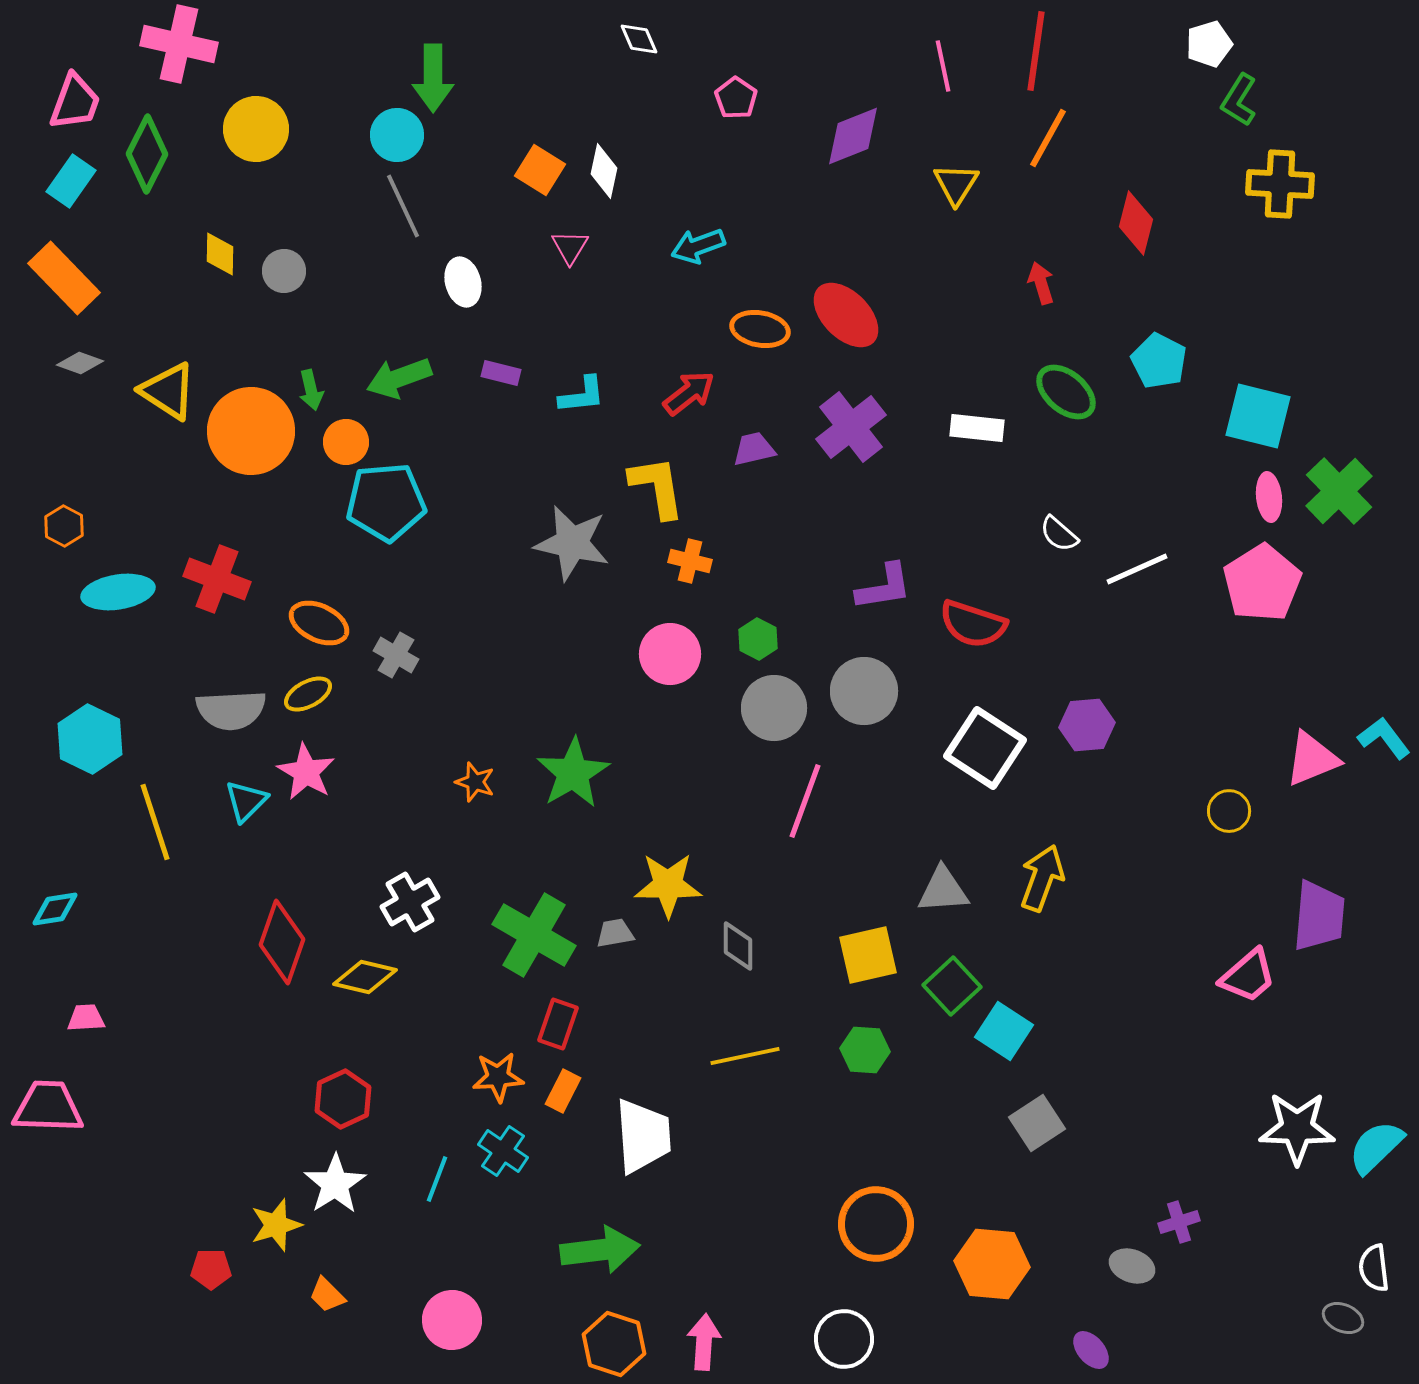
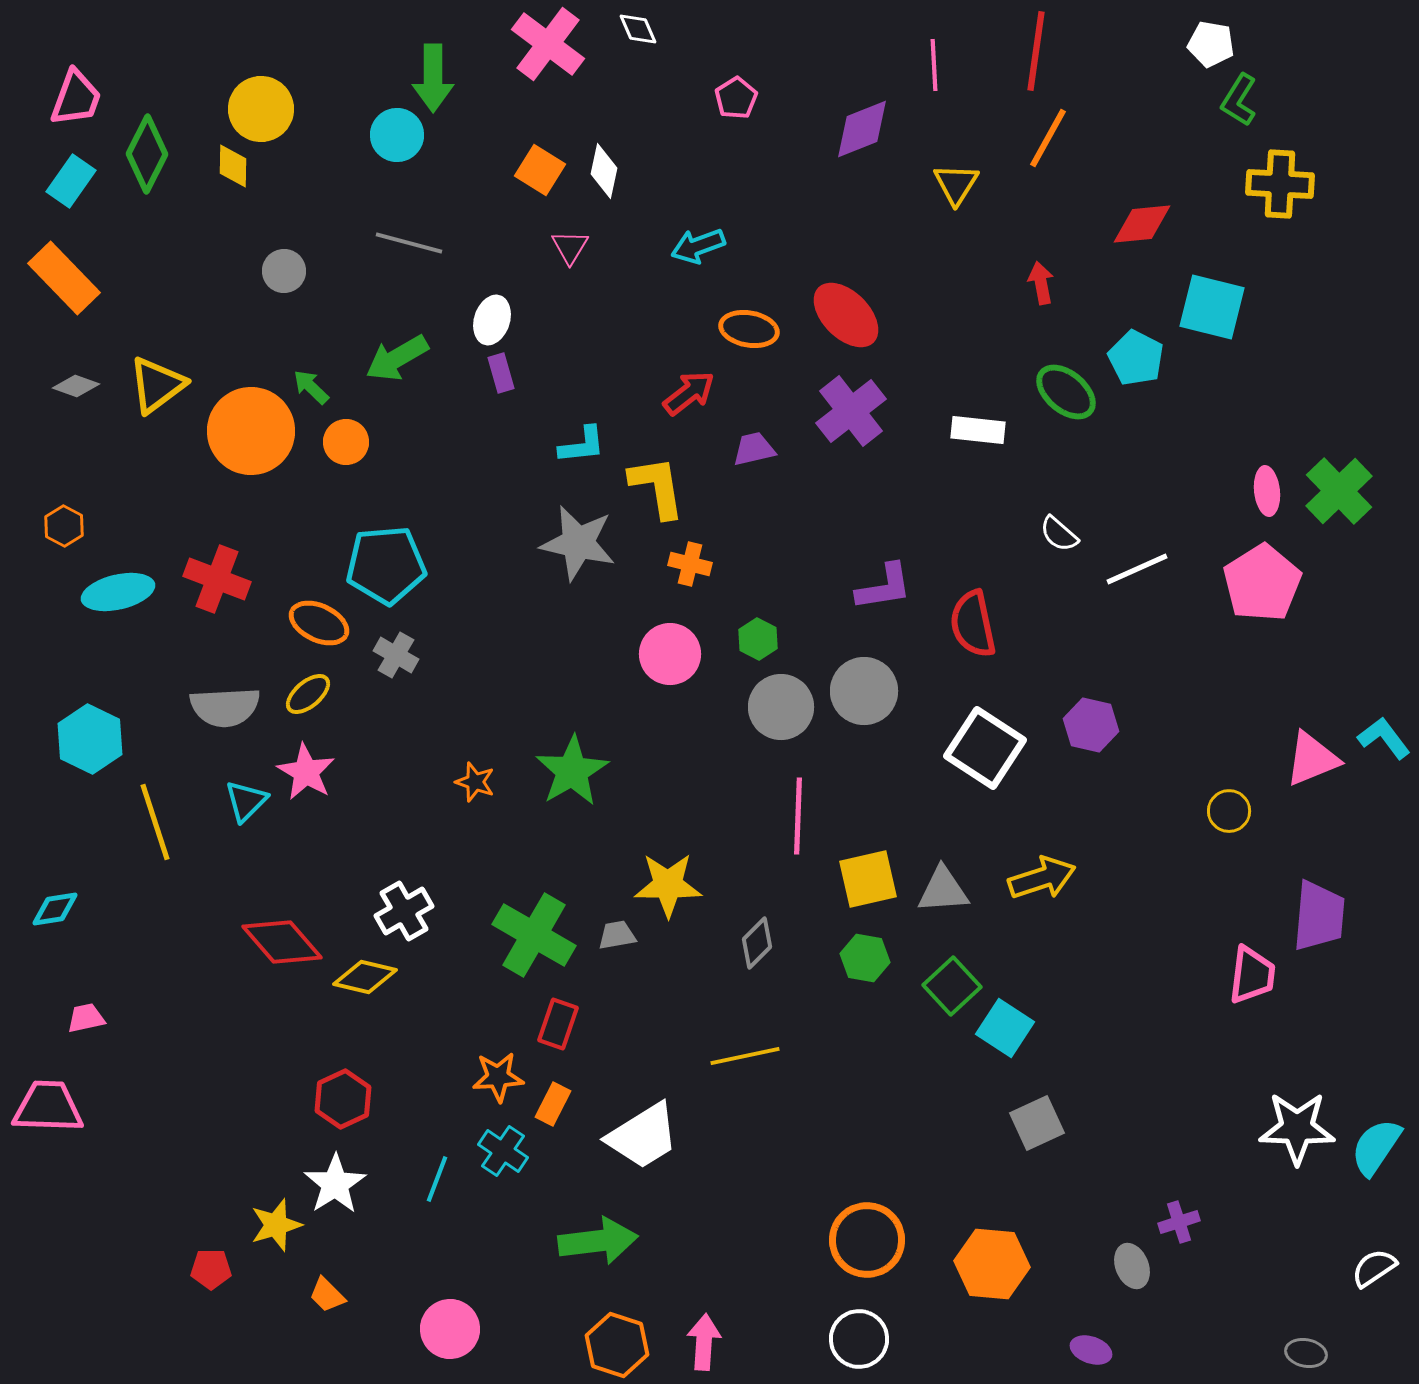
white diamond at (639, 39): moved 1 px left, 10 px up
pink cross at (179, 44): moved 369 px right; rotated 24 degrees clockwise
white pentagon at (1209, 44): moved 2 px right; rotated 27 degrees clockwise
pink line at (943, 66): moved 9 px left, 1 px up; rotated 9 degrees clockwise
pink pentagon at (736, 98): rotated 6 degrees clockwise
pink trapezoid at (75, 102): moved 1 px right, 4 px up
yellow circle at (256, 129): moved 5 px right, 20 px up
purple diamond at (853, 136): moved 9 px right, 7 px up
gray line at (403, 206): moved 6 px right, 37 px down; rotated 50 degrees counterclockwise
red diamond at (1136, 223): moved 6 px right, 1 px down; rotated 70 degrees clockwise
yellow diamond at (220, 254): moved 13 px right, 88 px up
white ellipse at (463, 282): moved 29 px right, 38 px down; rotated 33 degrees clockwise
red arrow at (1041, 283): rotated 6 degrees clockwise
orange ellipse at (760, 329): moved 11 px left
cyan pentagon at (1159, 361): moved 23 px left, 3 px up
gray diamond at (80, 363): moved 4 px left, 23 px down
purple rectangle at (501, 373): rotated 60 degrees clockwise
green arrow at (399, 378): moved 2 px left, 20 px up; rotated 10 degrees counterclockwise
green arrow at (311, 390): moved 3 px up; rotated 147 degrees clockwise
yellow triangle at (168, 391): moved 11 px left, 6 px up; rotated 50 degrees clockwise
cyan L-shape at (582, 395): moved 50 px down
cyan square at (1258, 416): moved 46 px left, 109 px up
purple cross at (851, 427): moved 16 px up
white rectangle at (977, 428): moved 1 px right, 2 px down
pink ellipse at (1269, 497): moved 2 px left, 6 px up
cyan pentagon at (386, 502): moved 63 px down
gray star at (572, 543): moved 6 px right
orange cross at (690, 561): moved 3 px down
cyan ellipse at (118, 592): rotated 4 degrees counterclockwise
red semicircle at (973, 624): rotated 60 degrees clockwise
yellow ellipse at (308, 694): rotated 12 degrees counterclockwise
gray circle at (774, 708): moved 7 px right, 1 px up
gray semicircle at (231, 710): moved 6 px left, 3 px up
purple hexagon at (1087, 725): moved 4 px right; rotated 18 degrees clockwise
green star at (573, 773): moved 1 px left, 2 px up
pink line at (805, 801): moved 7 px left, 15 px down; rotated 18 degrees counterclockwise
yellow arrow at (1042, 878): rotated 52 degrees clockwise
white cross at (410, 902): moved 6 px left, 9 px down
gray trapezoid at (615, 933): moved 2 px right, 2 px down
red diamond at (282, 942): rotated 60 degrees counterclockwise
gray diamond at (738, 946): moved 19 px right, 3 px up; rotated 45 degrees clockwise
yellow square at (868, 955): moved 76 px up
pink trapezoid at (1248, 976): moved 4 px right, 1 px up; rotated 42 degrees counterclockwise
pink trapezoid at (86, 1018): rotated 9 degrees counterclockwise
cyan square at (1004, 1031): moved 1 px right, 3 px up
green hexagon at (865, 1050): moved 92 px up; rotated 6 degrees clockwise
orange rectangle at (563, 1091): moved 10 px left, 13 px down
gray square at (1037, 1123): rotated 8 degrees clockwise
white trapezoid at (643, 1136): rotated 62 degrees clockwise
cyan semicircle at (1376, 1147): rotated 12 degrees counterclockwise
orange circle at (876, 1224): moved 9 px left, 16 px down
green arrow at (600, 1250): moved 2 px left, 9 px up
gray ellipse at (1132, 1266): rotated 48 degrees clockwise
white semicircle at (1374, 1268): rotated 63 degrees clockwise
gray ellipse at (1343, 1318): moved 37 px left, 35 px down; rotated 12 degrees counterclockwise
pink circle at (452, 1320): moved 2 px left, 9 px down
white circle at (844, 1339): moved 15 px right
orange hexagon at (614, 1344): moved 3 px right, 1 px down
purple ellipse at (1091, 1350): rotated 30 degrees counterclockwise
